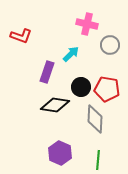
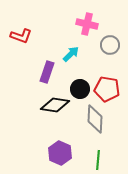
black circle: moved 1 px left, 2 px down
